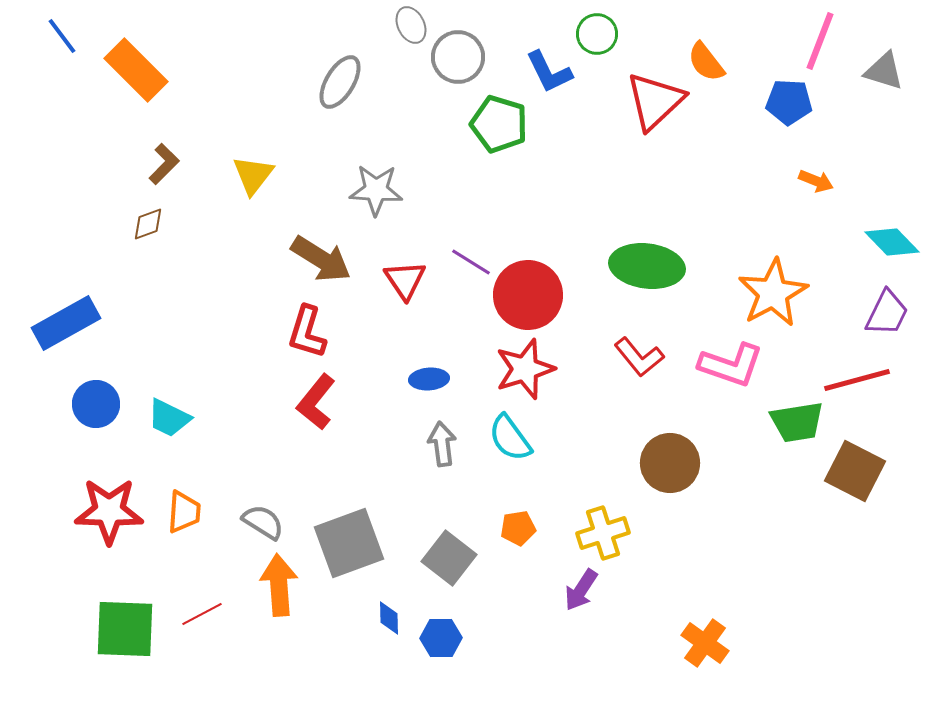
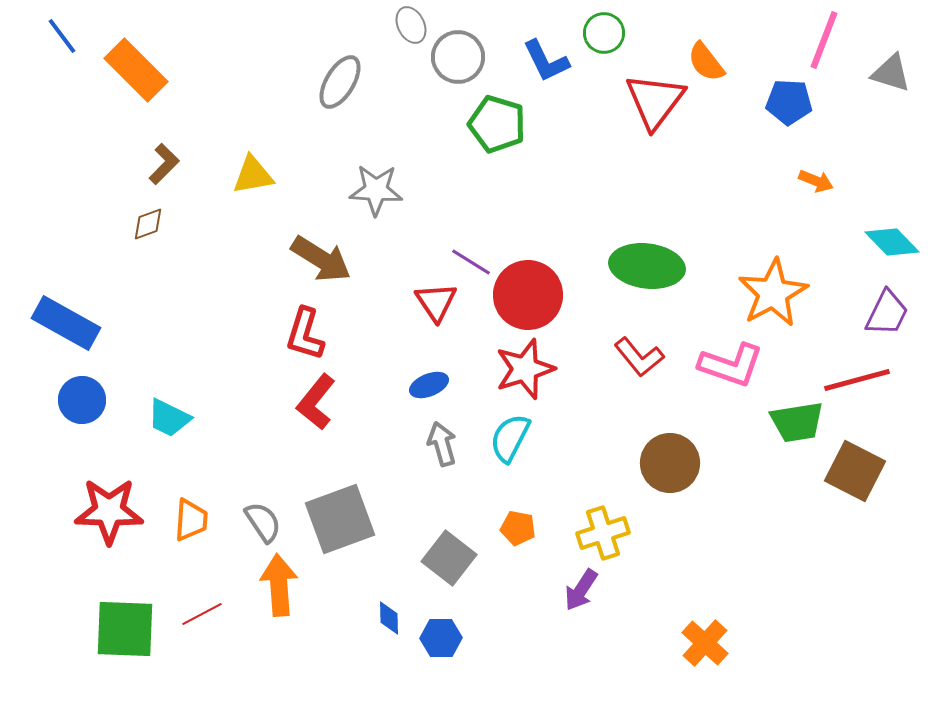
green circle at (597, 34): moved 7 px right, 1 px up
pink line at (820, 41): moved 4 px right, 1 px up
gray triangle at (884, 71): moved 7 px right, 2 px down
blue L-shape at (549, 72): moved 3 px left, 11 px up
red triangle at (655, 101): rotated 10 degrees counterclockwise
green pentagon at (499, 124): moved 2 px left
yellow triangle at (253, 175): rotated 42 degrees clockwise
red triangle at (405, 280): moved 31 px right, 22 px down
blue rectangle at (66, 323): rotated 58 degrees clockwise
red L-shape at (307, 332): moved 2 px left, 2 px down
blue ellipse at (429, 379): moved 6 px down; rotated 18 degrees counterclockwise
blue circle at (96, 404): moved 14 px left, 4 px up
cyan semicircle at (510, 438): rotated 63 degrees clockwise
gray arrow at (442, 444): rotated 9 degrees counterclockwise
orange trapezoid at (184, 512): moved 7 px right, 8 px down
gray semicircle at (263, 522): rotated 24 degrees clockwise
orange pentagon at (518, 528): rotated 20 degrees clockwise
gray square at (349, 543): moved 9 px left, 24 px up
orange cross at (705, 643): rotated 6 degrees clockwise
